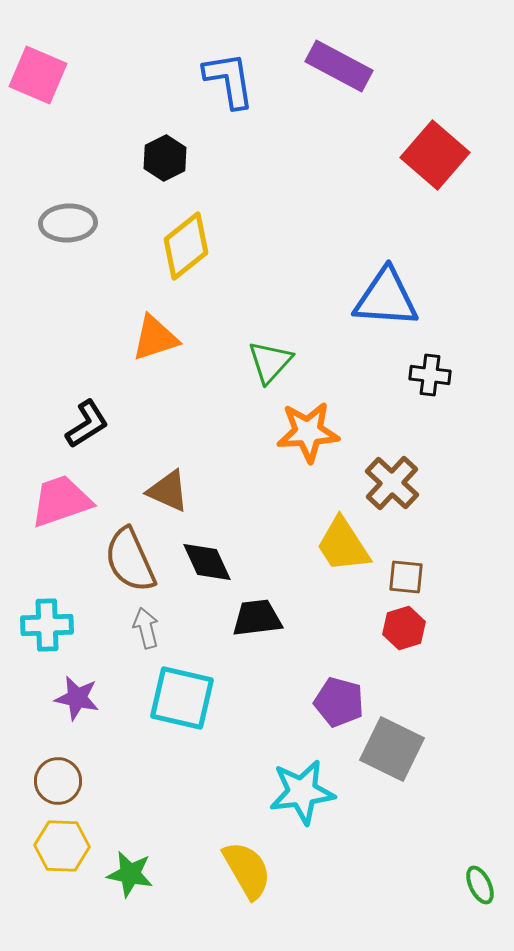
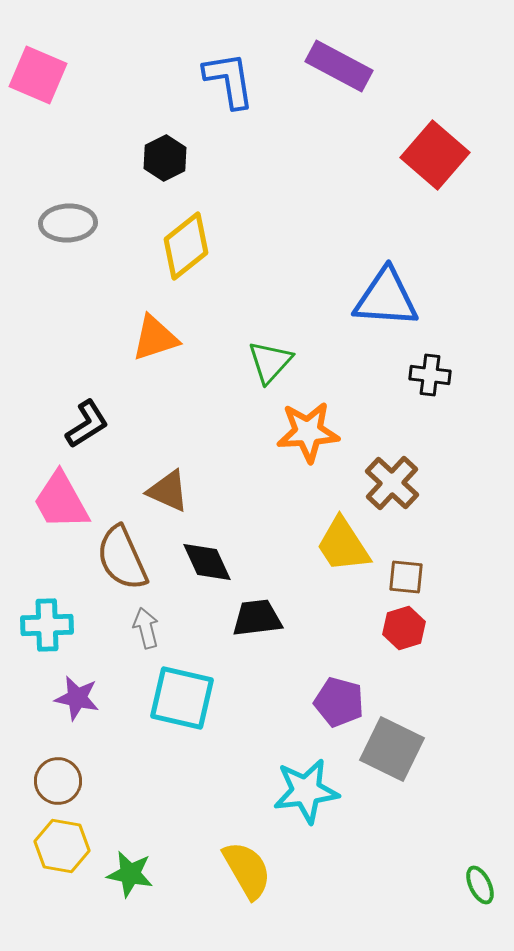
pink trapezoid: rotated 100 degrees counterclockwise
brown semicircle: moved 8 px left, 2 px up
cyan star: moved 4 px right, 1 px up
yellow hexagon: rotated 8 degrees clockwise
